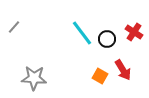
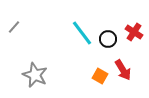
black circle: moved 1 px right
gray star: moved 1 px right, 3 px up; rotated 20 degrees clockwise
